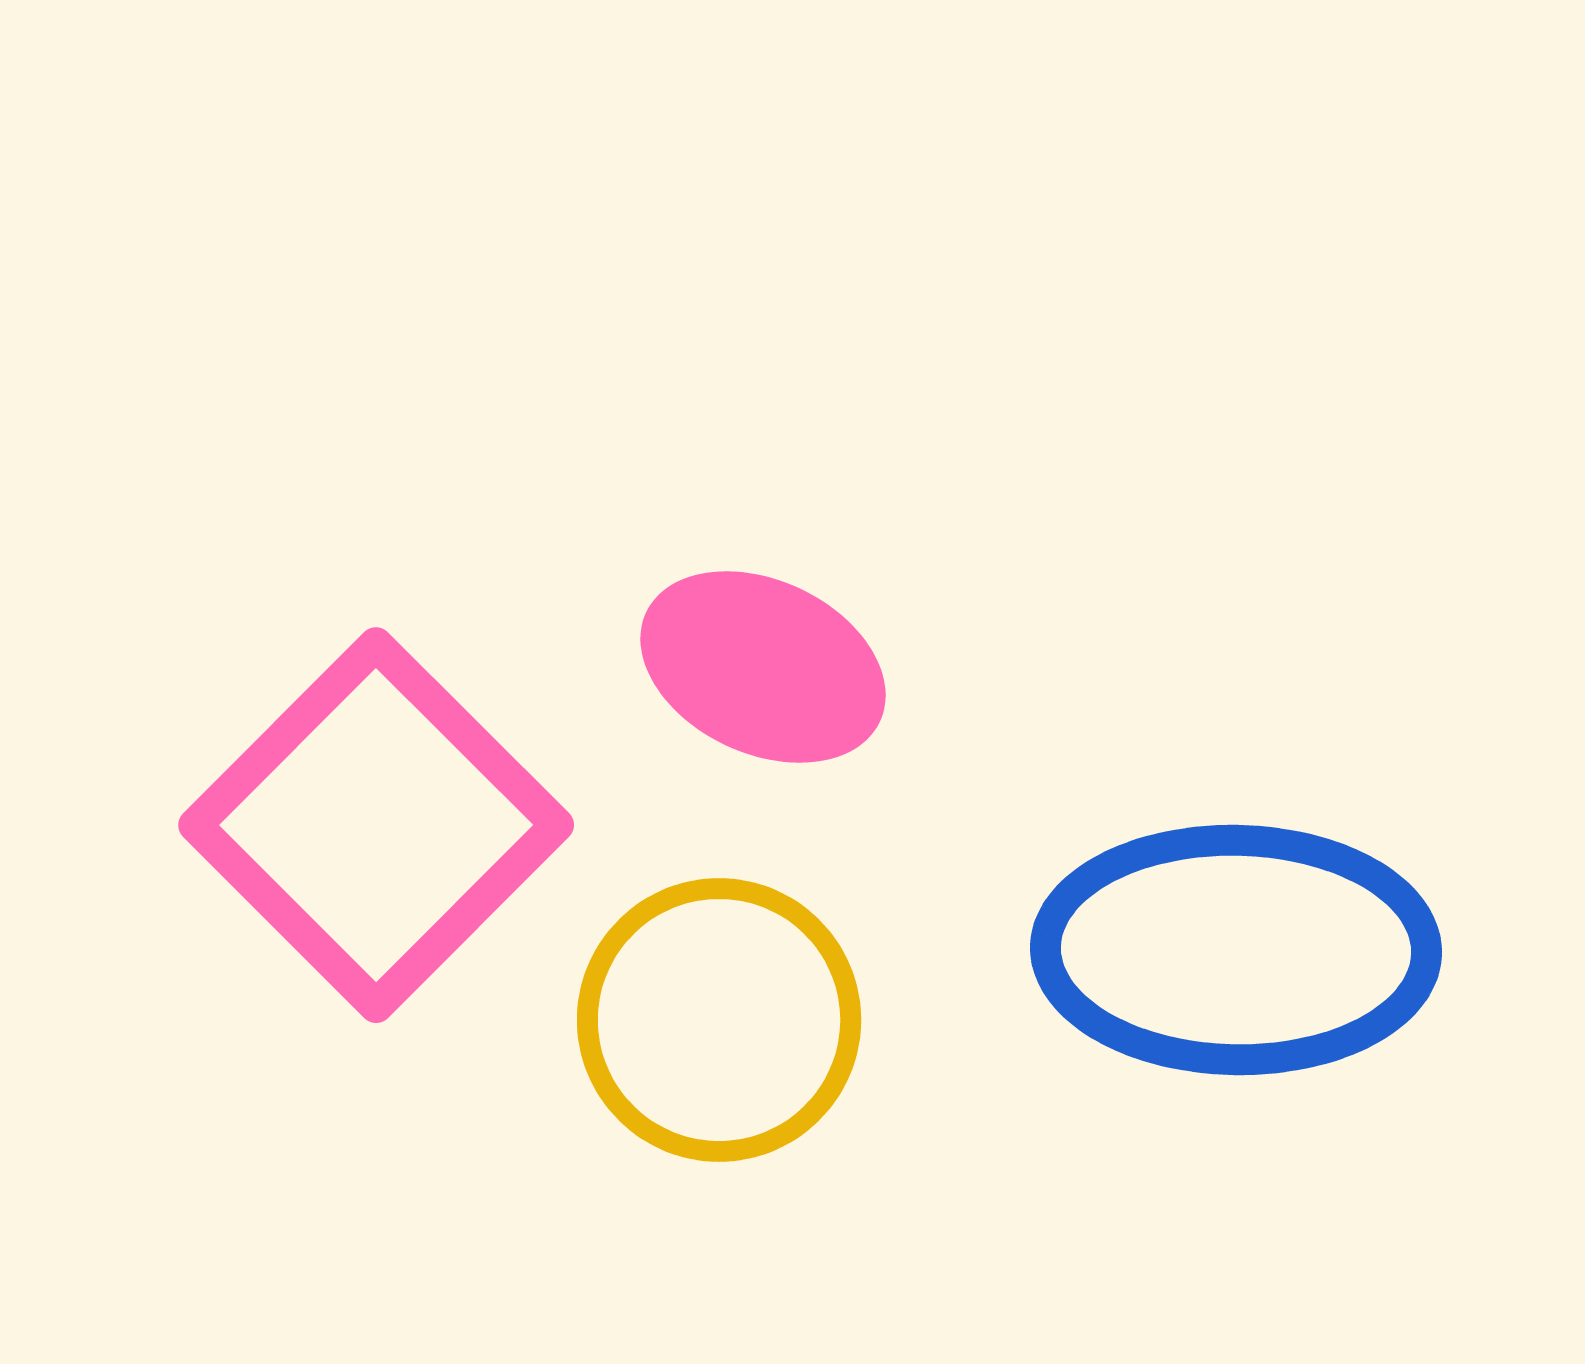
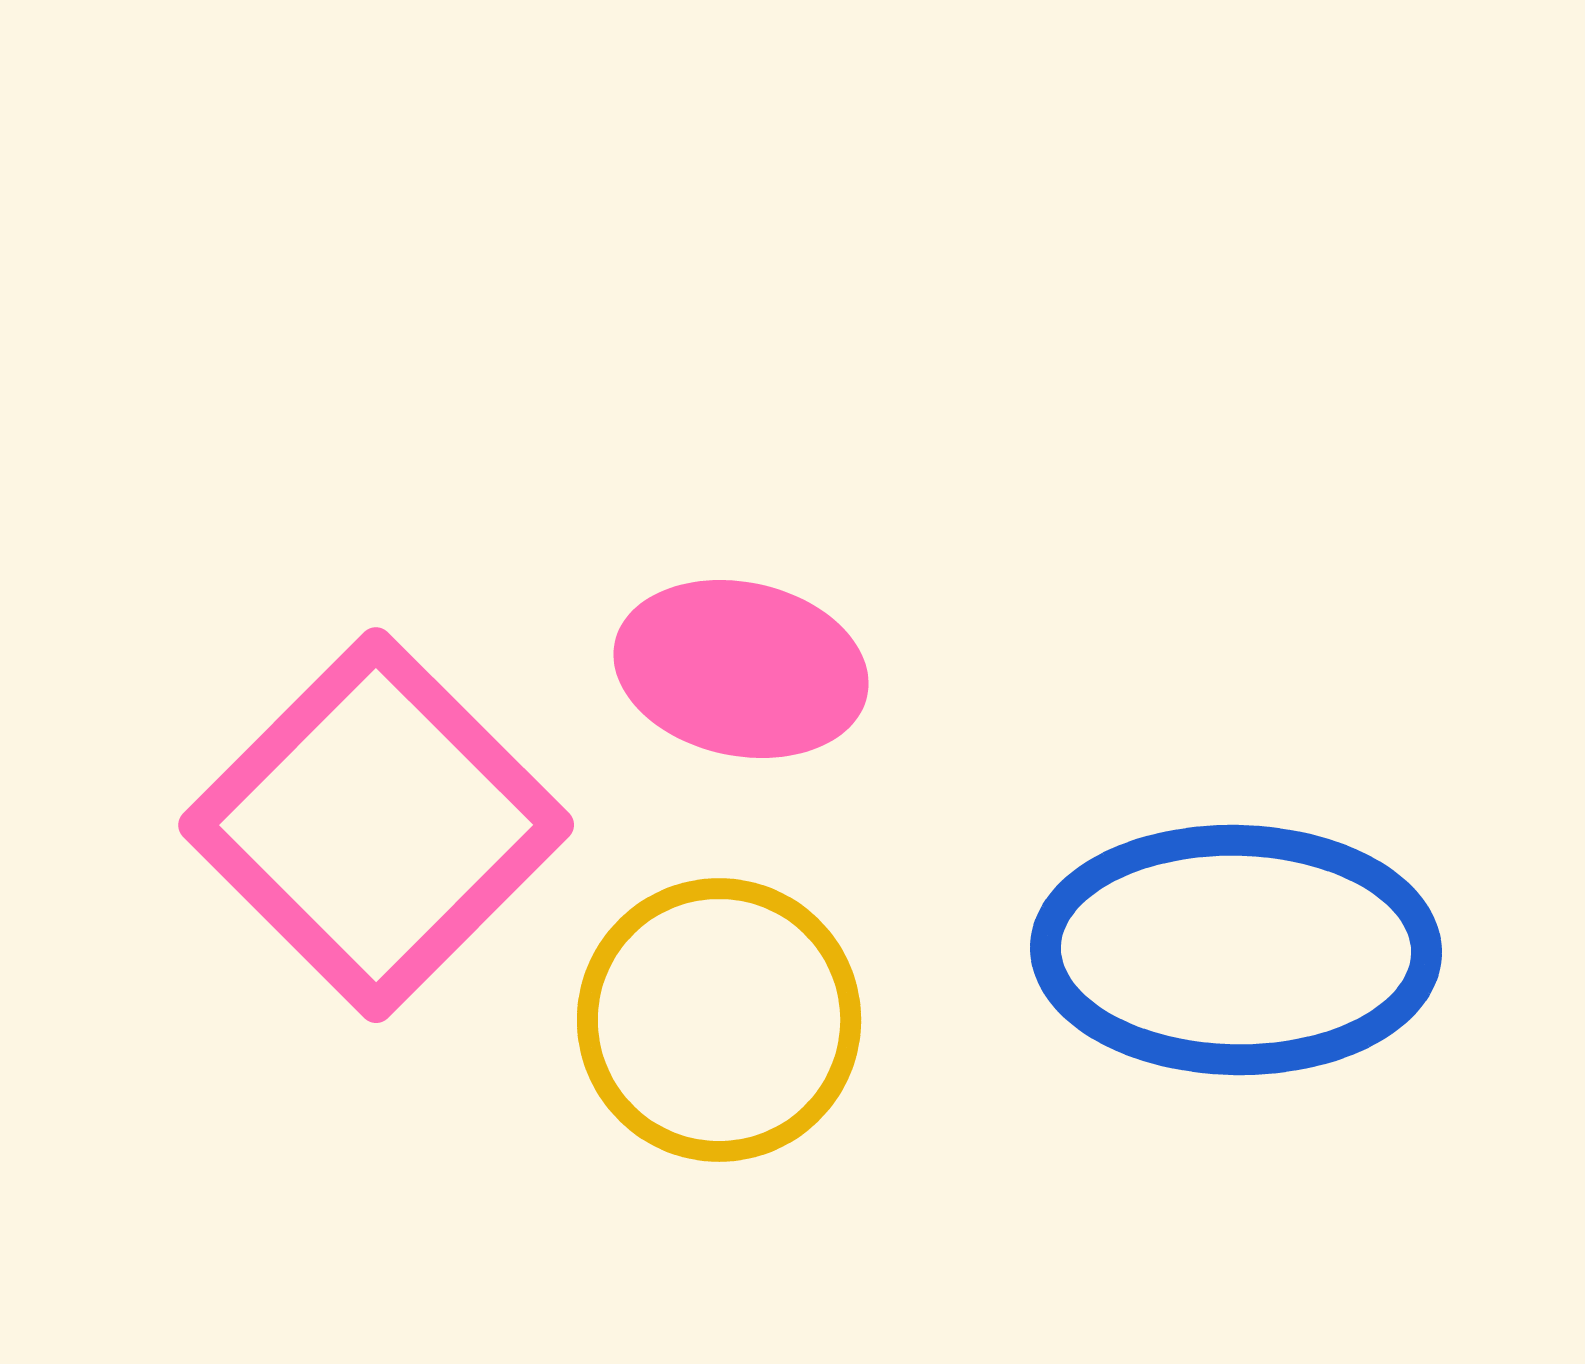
pink ellipse: moved 22 px left, 2 px down; rotated 13 degrees counterclockwise
